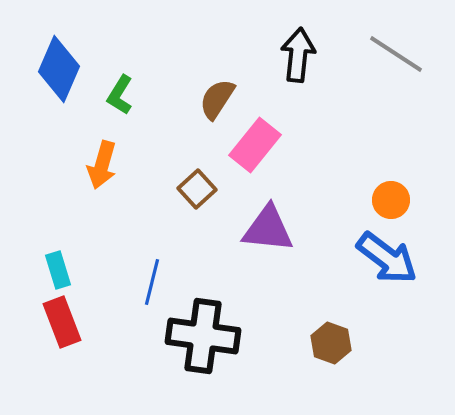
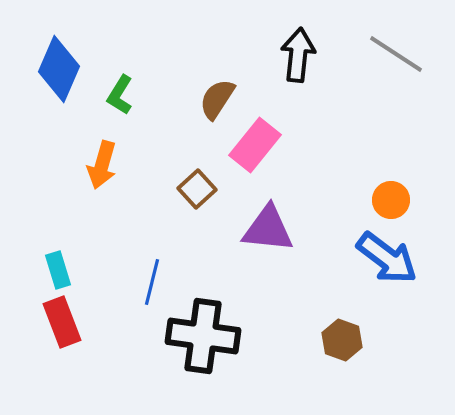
brown hexagon: moved 11 px right, 3 px up
